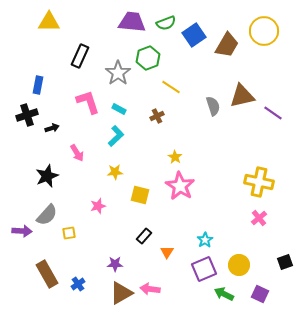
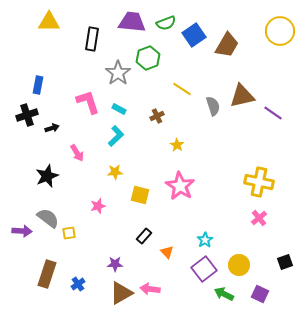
yellow circle at (264, 31): moved 16 px right
black rectangle at (80, 56): moved 12 px right, 17 px up; rotated 15 degrees counterclockwise
yellow line at (171, 87): moved 11 px right, 2 px down
yellow star at (175, 157): moved 2 px right, 12 px up
gray semicircle at (47, 215): moved 1 px right, 3 px down; rotated 95 degrees counterclockwise
orange triangle at (167, 252): rotated 16 degrees counterclockwise
purple square at (204, 269): rotated 15 degrees counterclockwise
brown rectangle at (47, 274): rotated 48 degrees clockwise
